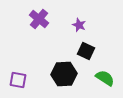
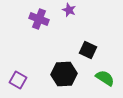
purple cross: rotated 18 degrees counterclockwise
purple star: moved 10 px left, 15 px up
black square: moved 2 px right, 1 px up
purple square: rotated 18 degrees clockwise
